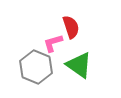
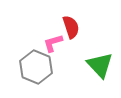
green triangle: moved 21 px right; rotated 12 degrees clockwise
